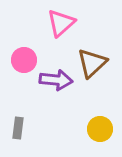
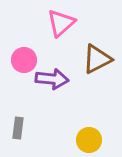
brown triangle: moved 5 px right, 4 px up; rotated 16 degrees clockwise
purple arrow: moved 4 px left, 1 px up
yellow circle: moved 11 px left, 11 px down
